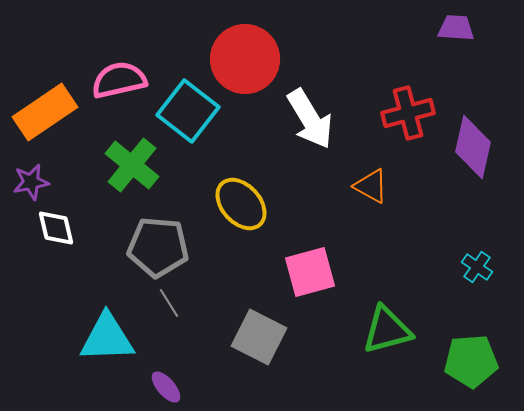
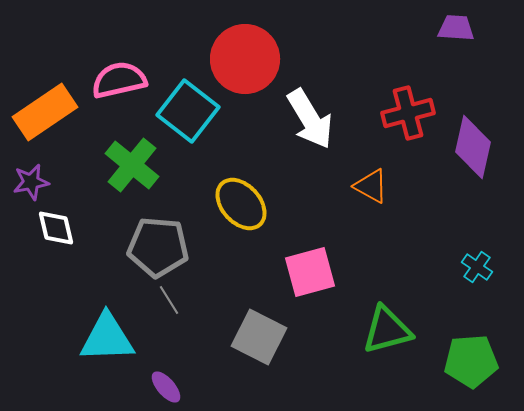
gray line: moved 3 px up
